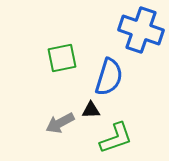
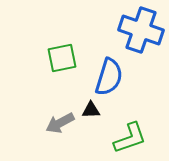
green L-shape: moved 14 px right
